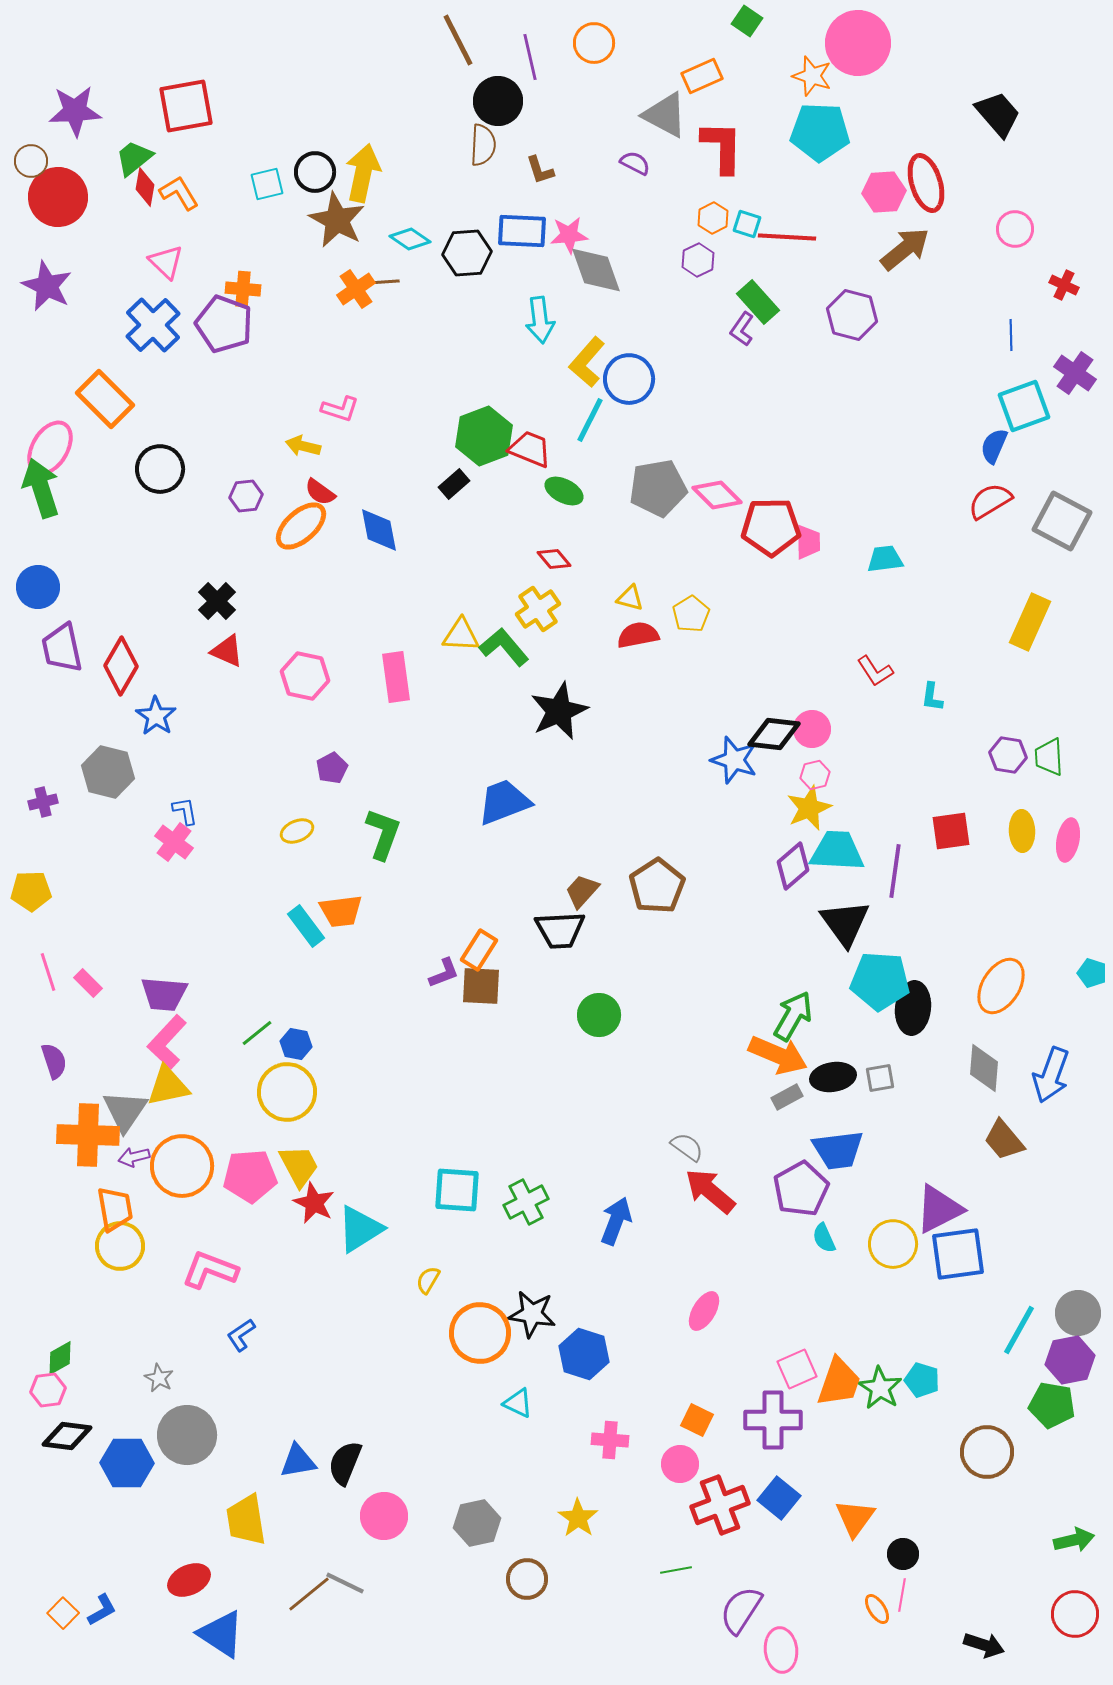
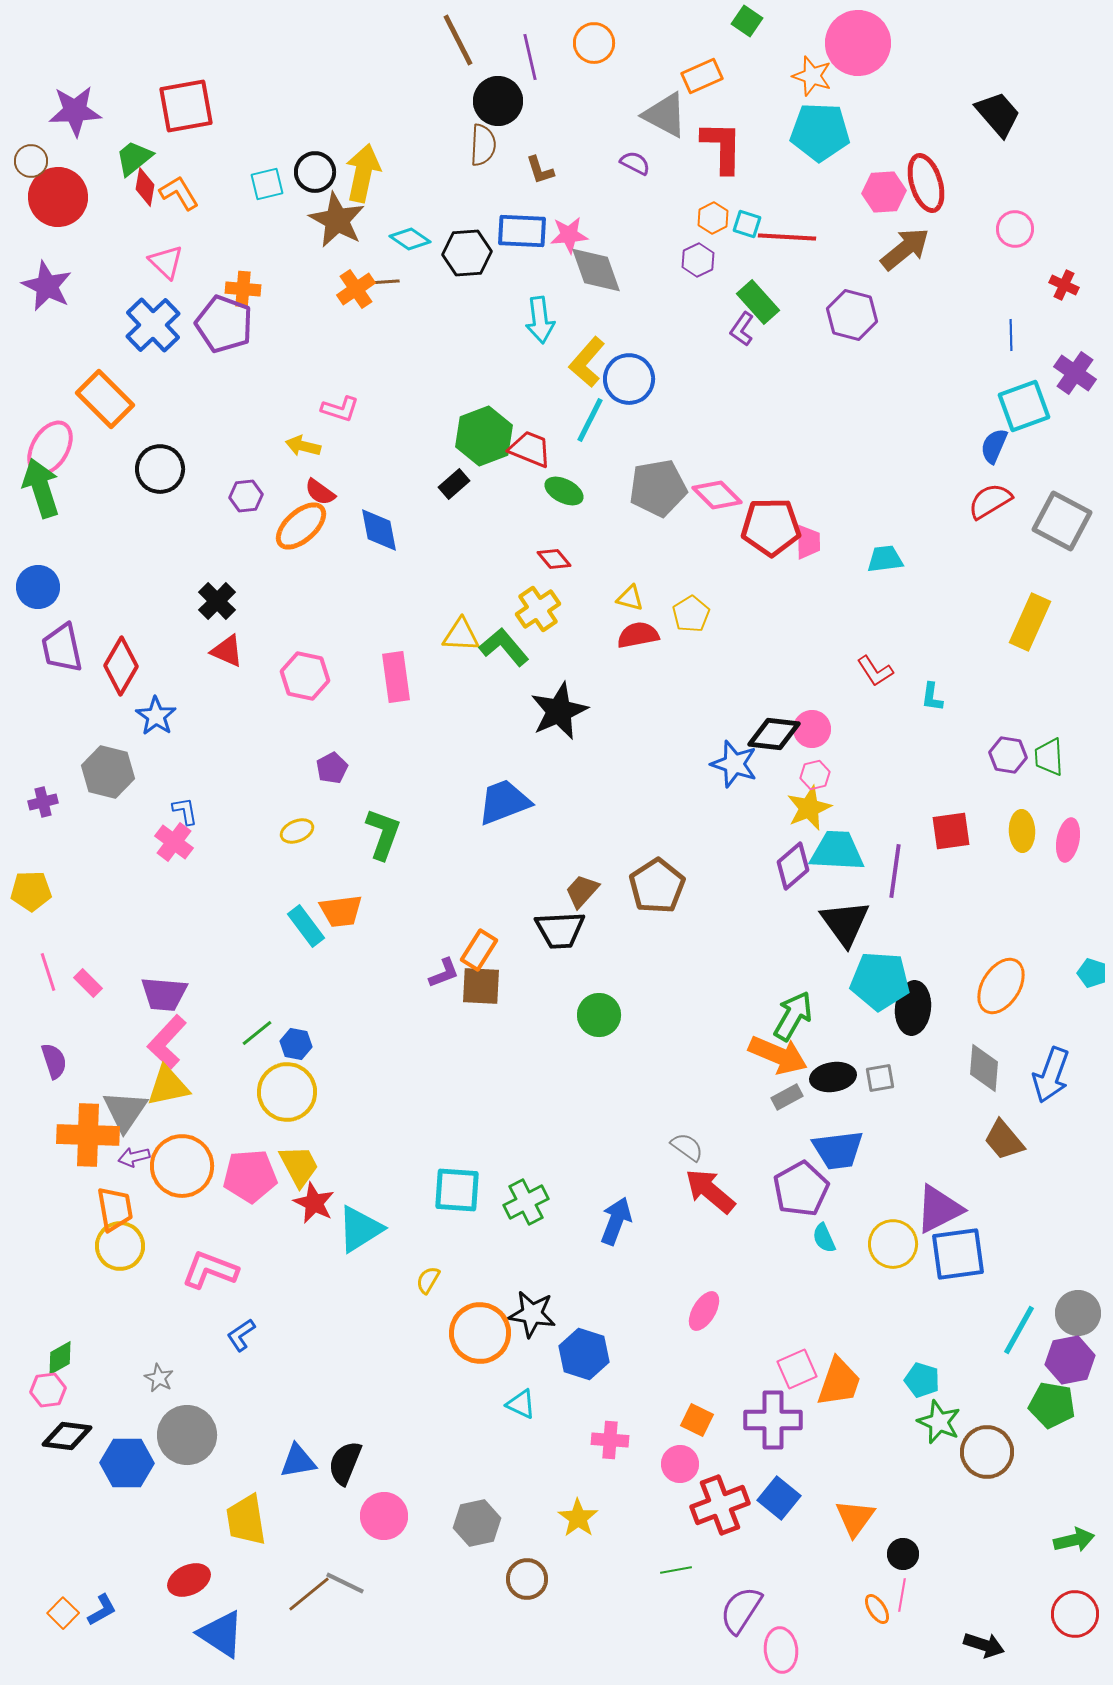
blue star at (734, 760): moved 4 px down
green star at (880, 1388): moved 59 px right, 34 px down; rotated 9 degrees counterclockwise
cyan triangle at (518, 1403): moved 3 px right, 1 px down
